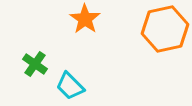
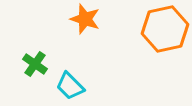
orange star: rotated 16 degrees counterclockwise
